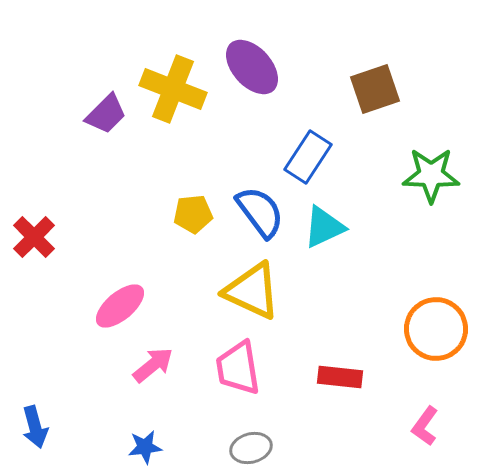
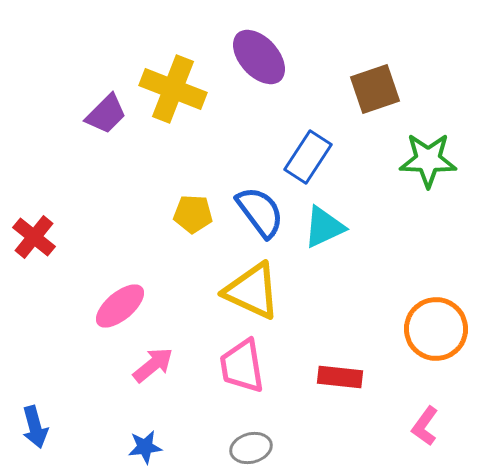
purple ellipse: moved 7 px right, 10 px up
green star: moved 3 px left, 15 px up
yellow pentagon: rotated 9 degrees clockwise
red cross: rotated 6 degrees counterclockwise
pink trapezoid: moved 4 px right, 2 px up
